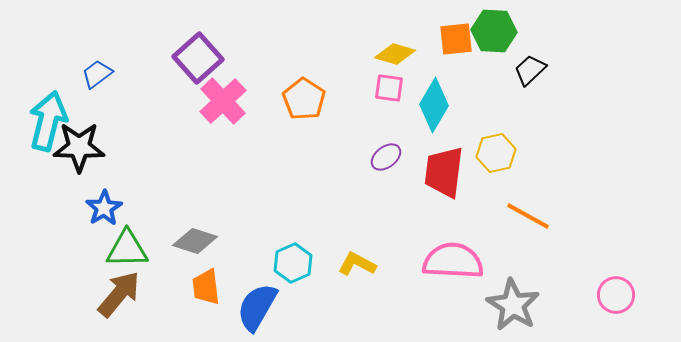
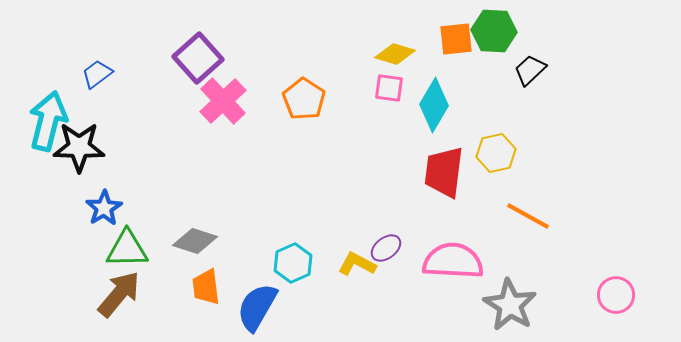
purple ellipse: moved 91 px down
gray star: moved 3 px left
